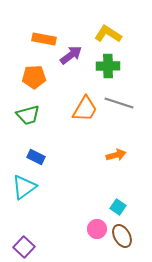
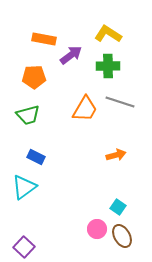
gray line: moved 1 px right, 1 px up
